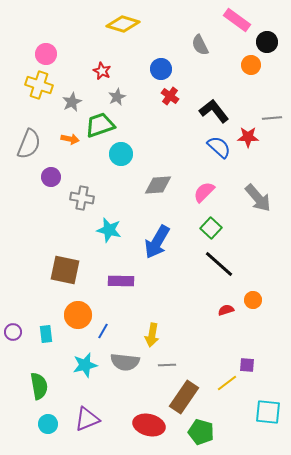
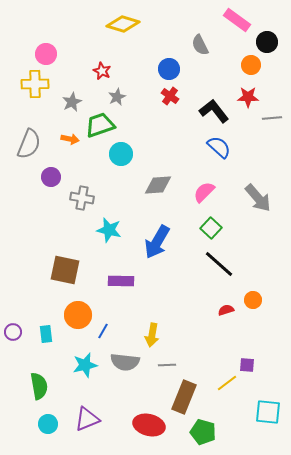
blue circle at (161, 69): moved 8 px right
yellow cross at (39, 85): moved 4 px left, 1 px up; rotated 20 degrees counterclockwise
red star at (248, 137): moved 40 px up
brown rectangle at (184, 397): rotated 12 degrees counterclockwise
green pentagon at (201, 432): moved 2 px right
